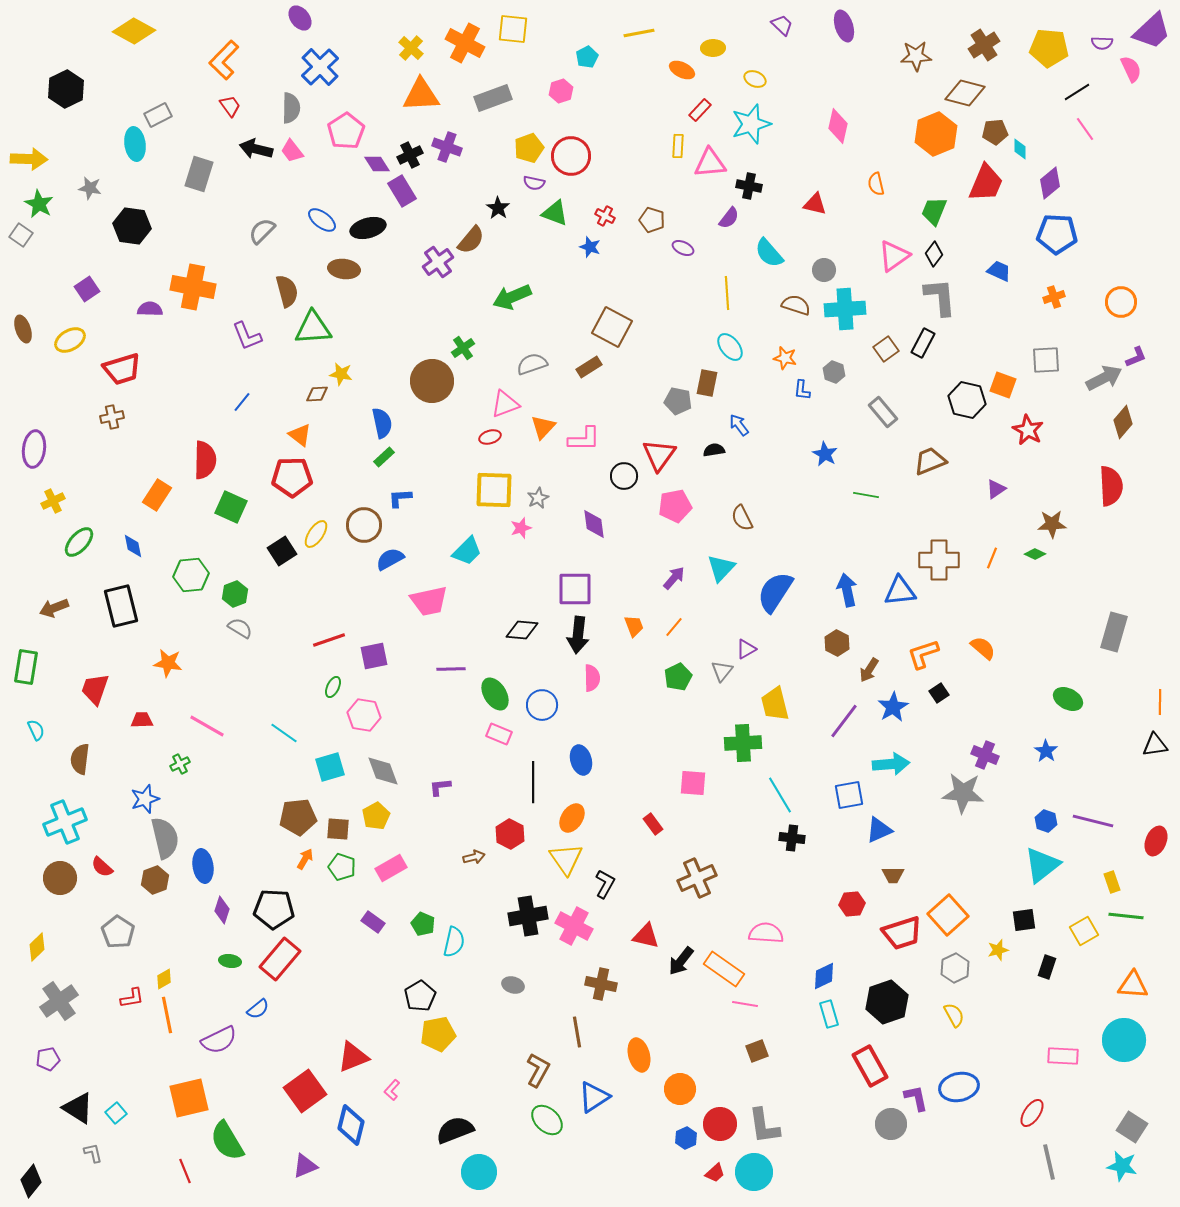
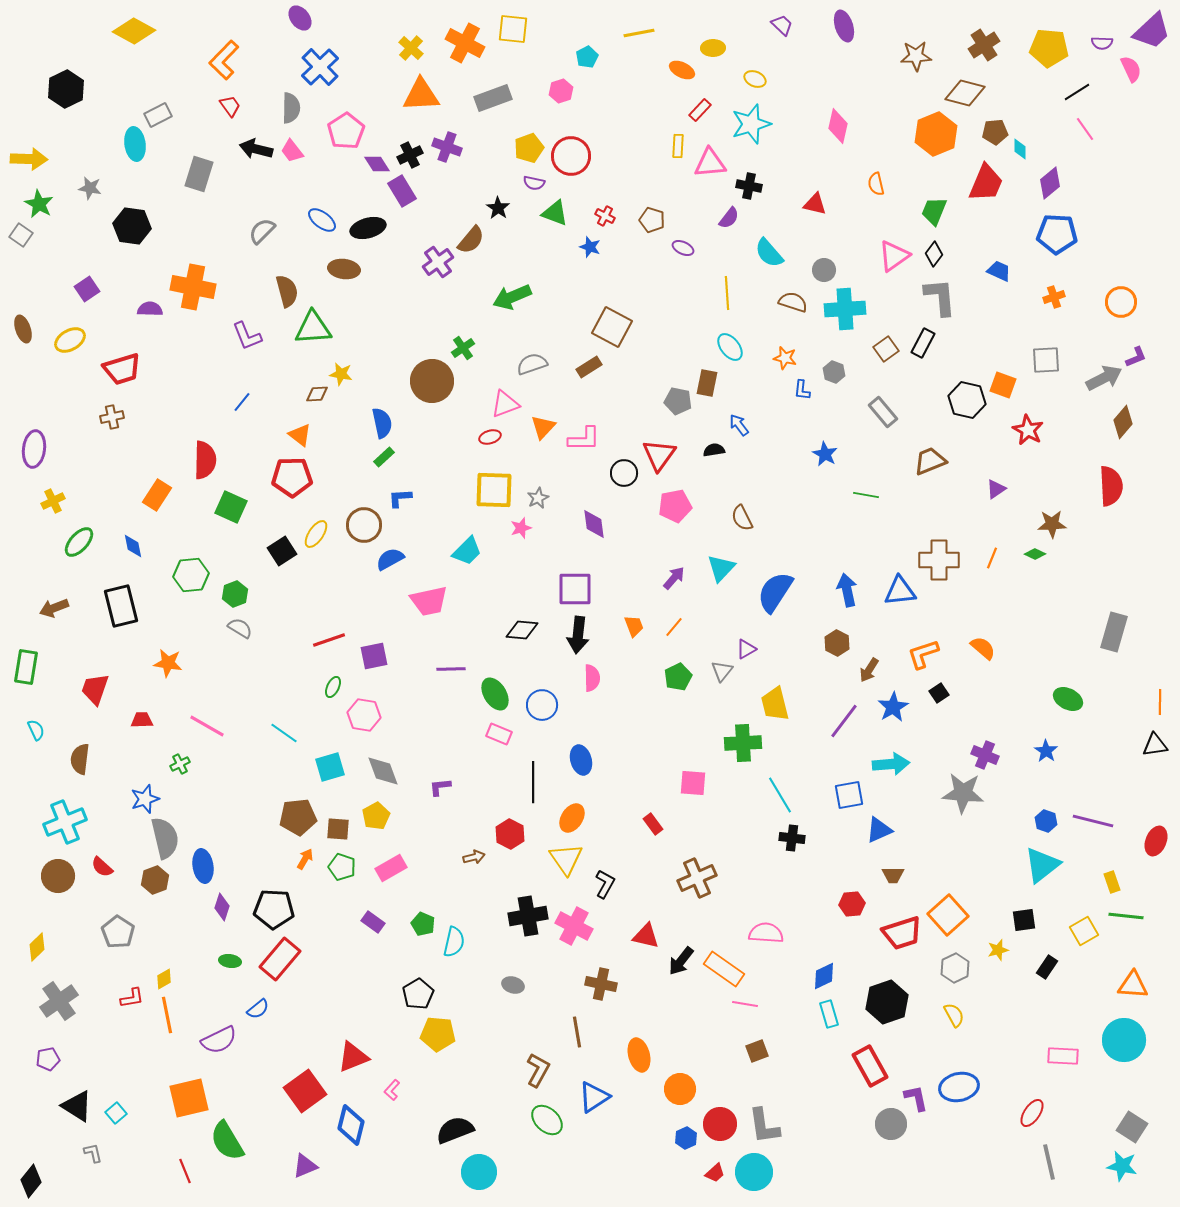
brown semicircle at (796, 305): moved 3 px left, 3 px up
black circle at (624, 476): moved 3 px up
brown circle at (60, 878): moved 2 px left, 2 px up
purple diamond at (222, 910): moved 3 px up
black rectangle at (1047, 967): rotated 15 degrees clockwise
black pentagon at (420, 996): moved 2 px left, 2 px up
yellow pentagon at (438, 1034): rotated 16 degrees clockwise
black triangle at (78, 1108): moved 1 px left, 2 px up
